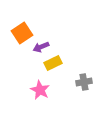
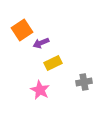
orange square: moved 3 px up
purple arrow: moved 4 px up
